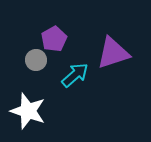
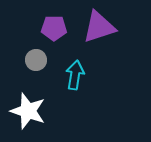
purple pentagon: moved 11 px up; rotated 30 degrees clockwise
purple triangle: moved 14 px left, 26 px up
cyan arrow: rotated 40 degrees counterclockwise
